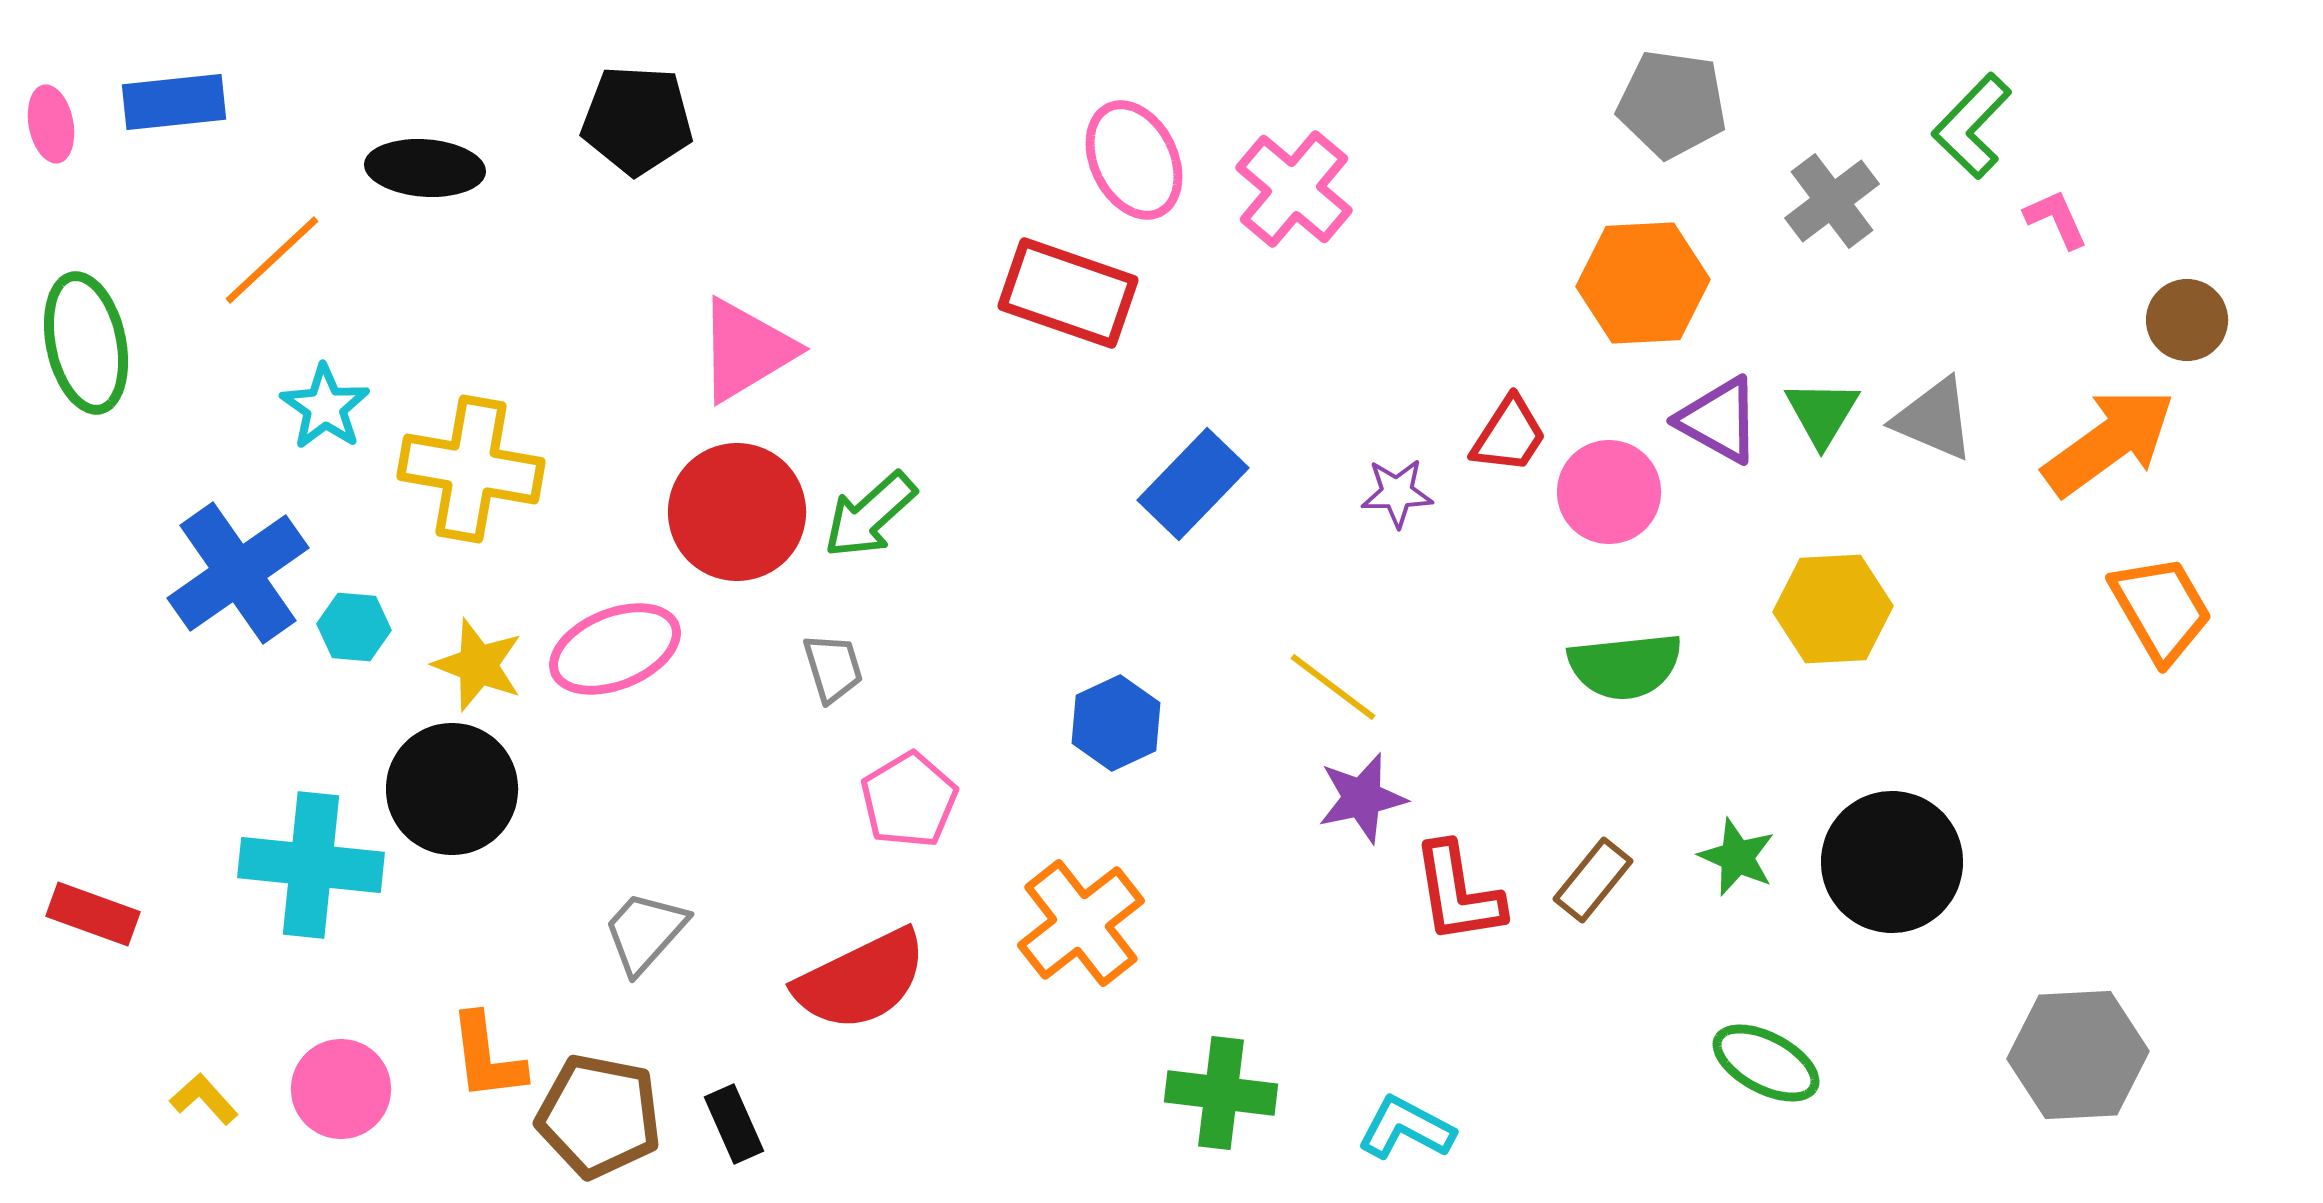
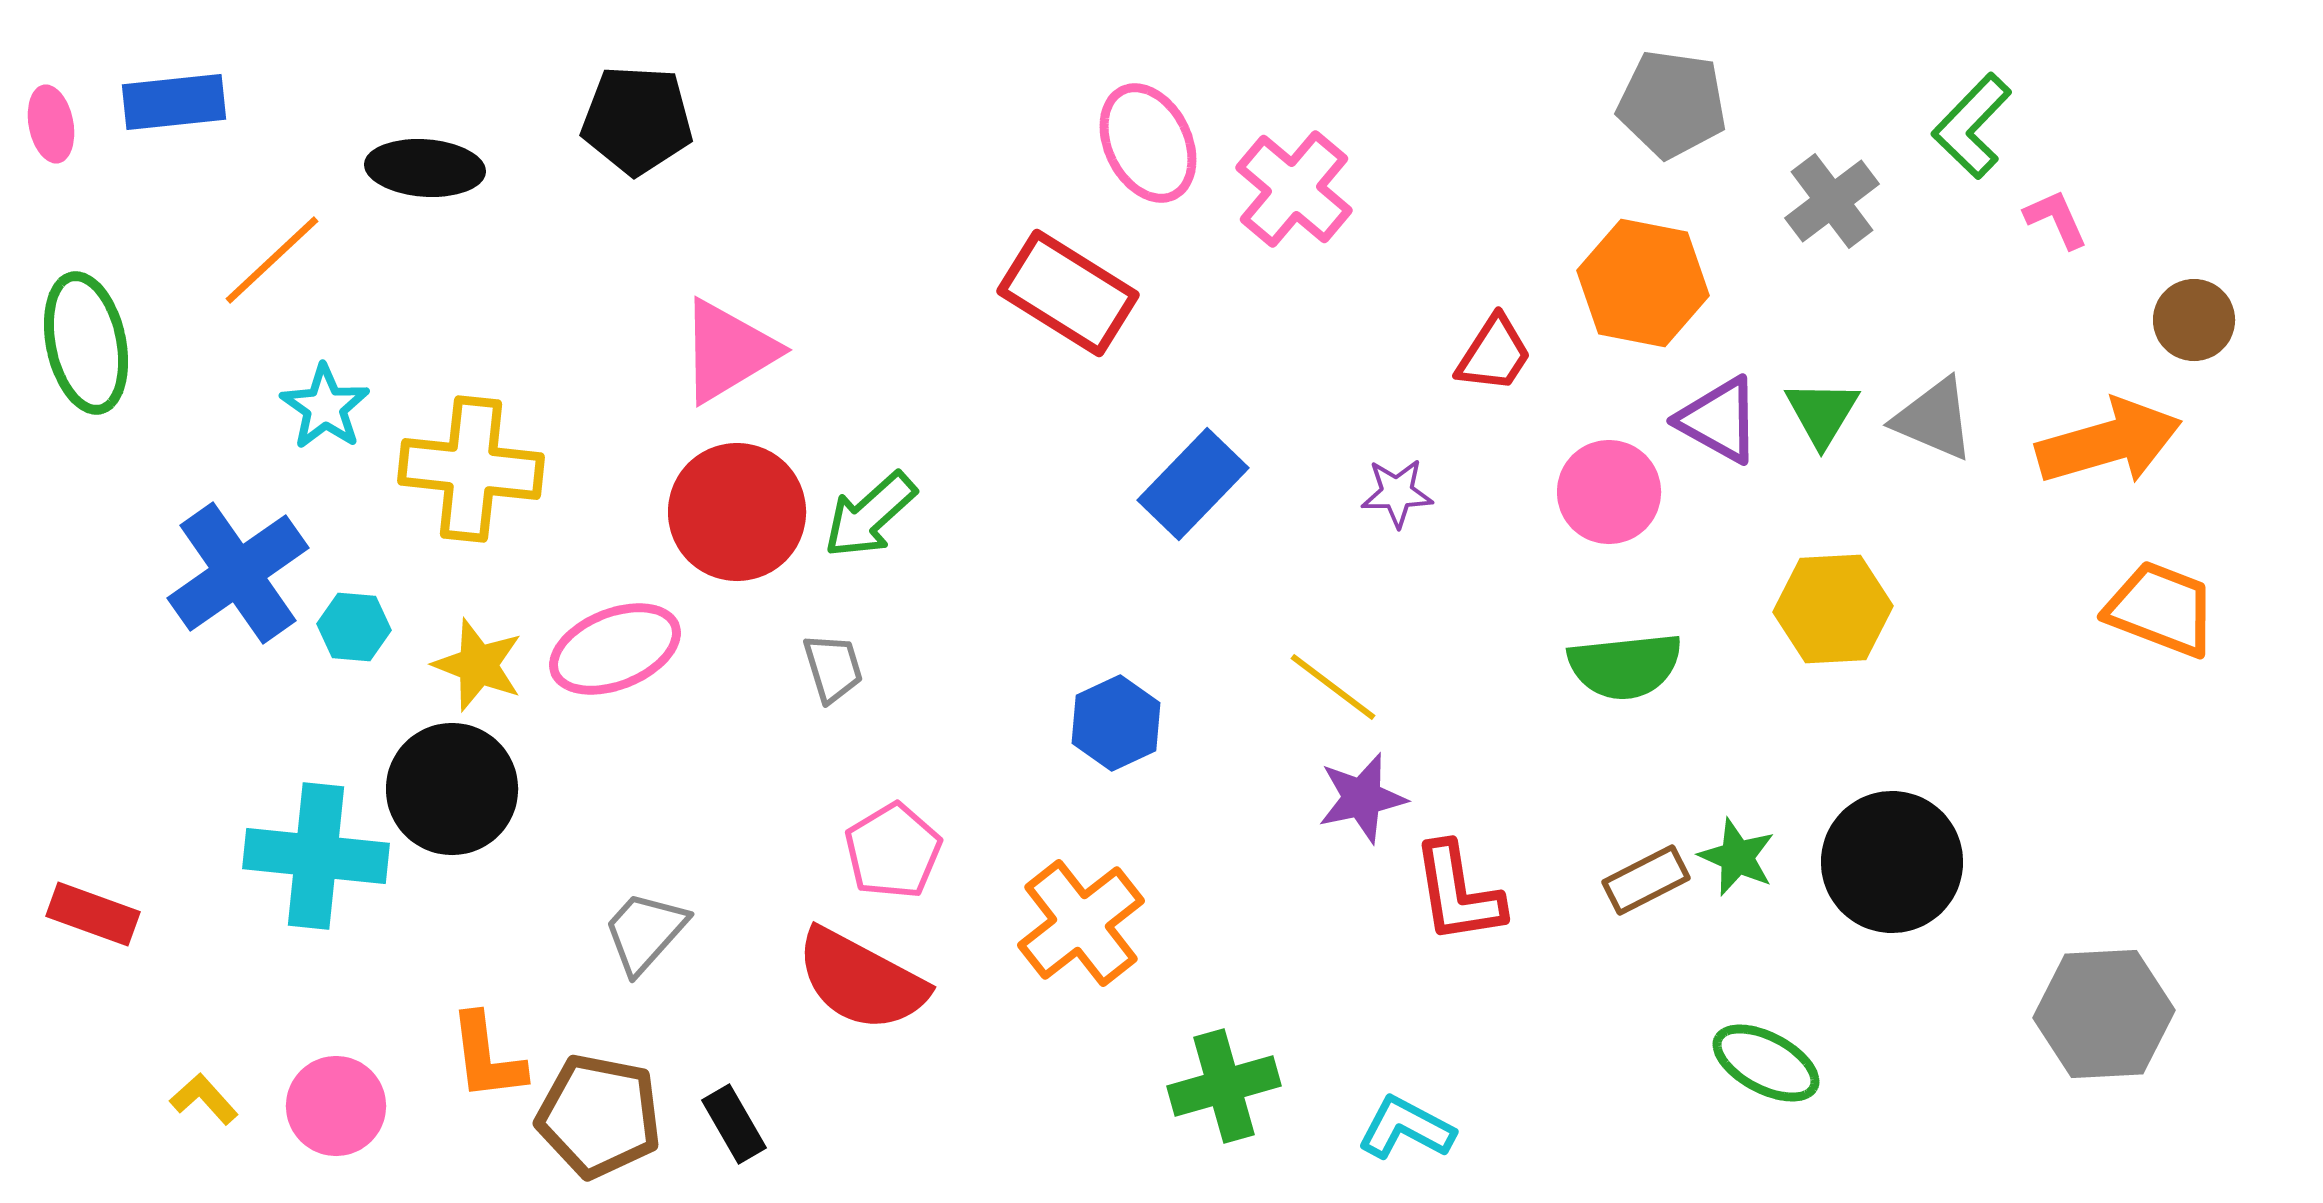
pink ellipse at (1134, 160): moved 14 px right, 17 px up
orange hexagon at (1643, 283): rotated 14 degrees clockwise
red rectangle at (1068, 293): rotated 13 degrees clockwise
brown circle at (2187, 320): moved 7 px right
pink triangle at (746, 350): moved 18 px left, 1 px down
red trapezoid at (1509, 435): moved 15 px left, 81 px up
orange arrow at (2109, 442): rotated 20 degrees clockwise
yellow cross at (471, 469): rotated 4 degrees counterclockwise
orange trapezoid at (2161, 609): rotated 39 degrees counterclockwise
pink pentagon at (909, 800): moved 16 px left, 51 px down
cyan cross at (311, 865): moved 5 px right, 9 px up
brown rectangle at (1593, 880): moved 53 px right; rotated 24 degrees clockwise
red semicircle at (861, 980): rotated 54 degrees clockwise
gray hexagon at (2078, 1055): moved 26 px right, 41 px up
pink circle at (341, 1089): moved 5 px left, 17 px down
green cross at (1221, 1093): moved 3 px right, 7 px up; rotated 23 degrees counterclockwise
black rectangle at (734, 1124): rotated 6 degrees counterclockwise
